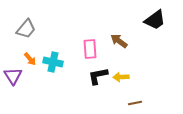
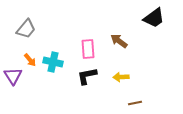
black trapezoid: moved 1 px left, 2 px up
pink rectangle: moved 2 px left
orange arrow: moved 1 px down
black L-shape: moved 11 px left
